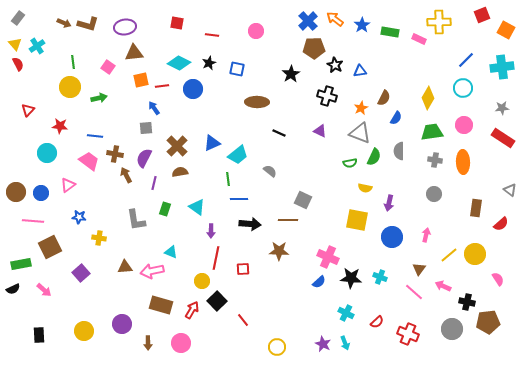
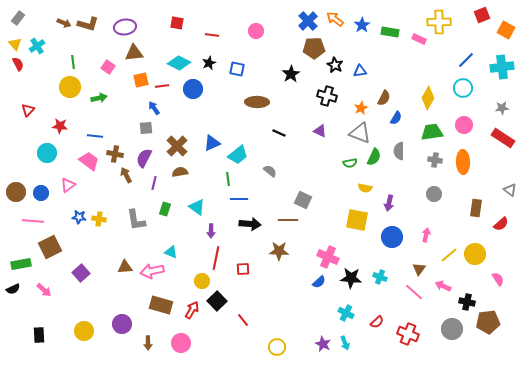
yellow cross at (99, 238): moved 19 px up
